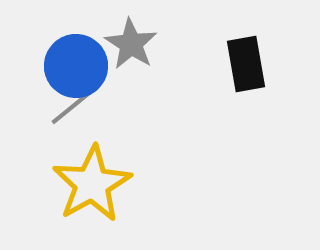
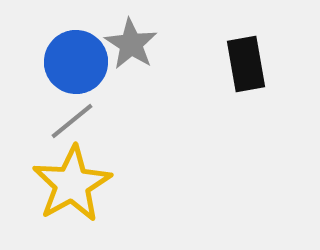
blue circle: moved 4 px up
gray line: moved 14 px down
yellow star: moved 20 px left
